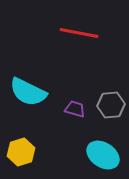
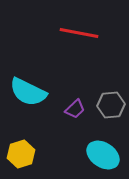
purple trapezoid: rotated 120 degrees clockwise
yellow hexagon: moved 2 px down
